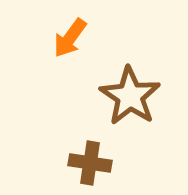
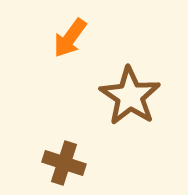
brown cross: moved 26 px left; rotated 9 degrees clockwise
